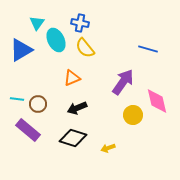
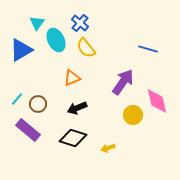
blue cross: rotated 30 degrees clockwise
yellow semicircle: moved 1 px right
cyan line: rotated 56 degrees counterclockwise
